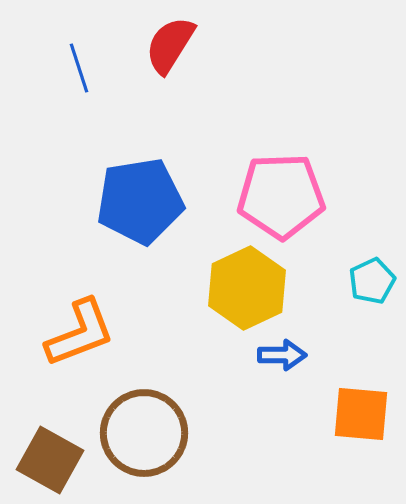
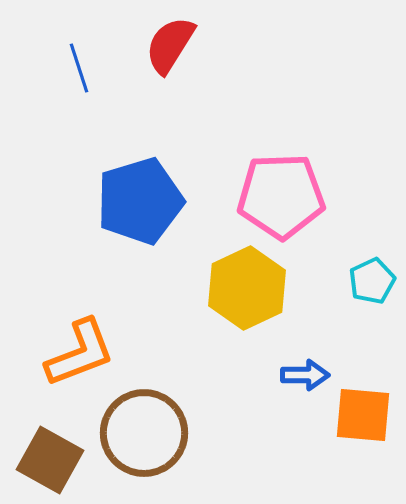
blue pentagon: rotated 8 degrees counterclockwise
orange L-shape: moved 20 px down
blue arrow: moved 23 px right, 20 px down
orange square: moved 2 px right, 1 px down
